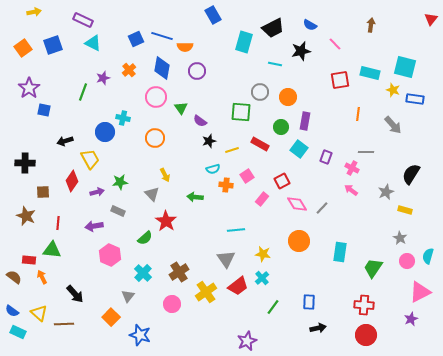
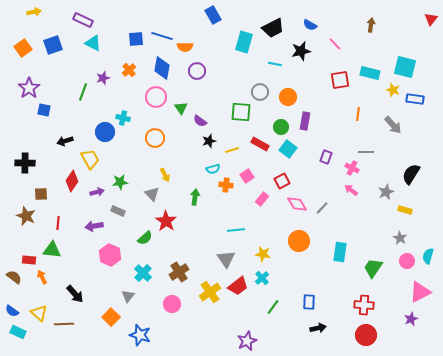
blue square at (136, 39): rotated 21 degrees clockwise
cyan square at (299, 149): moved 11 px left
brown square at (43, 192): moved 2 px left, 2 px down
green arrow at (195, 197): rotated 91 degrees clockwise
yellow cross at (206, 292): moved 4 px right
